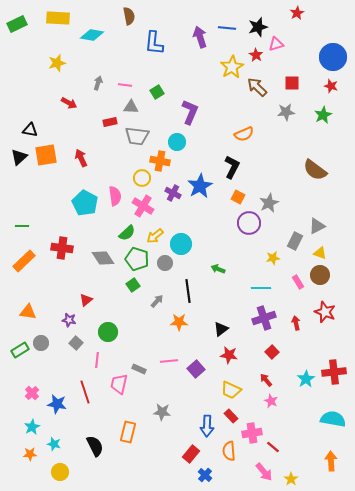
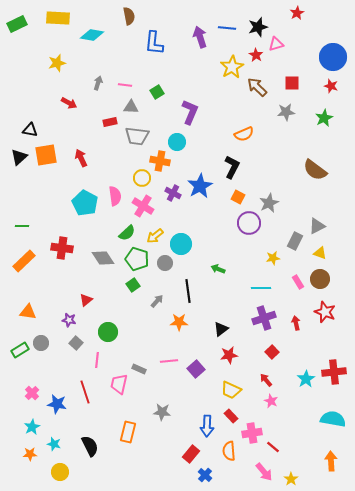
green star at (323, 115): moved 1 px right, 3 px down
brown circle at (320, 275): moved 4 px down
red star at (229, 355): rotated 18 degrees counterclockwise
black semicircle at (95, 446): moved 5 px left
